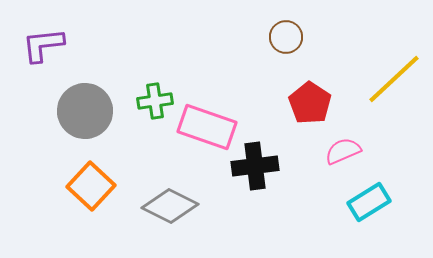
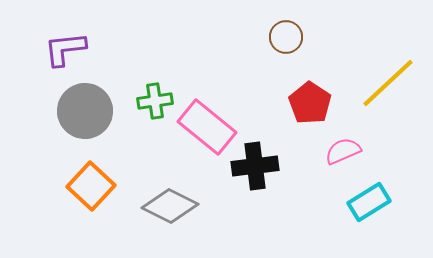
purple L-shape: moved 22 px right, 4 px down
yellow line: moved 6 px left, 4 px down
pink rectangle: rotated 20 degrees clockwise
